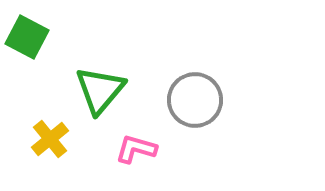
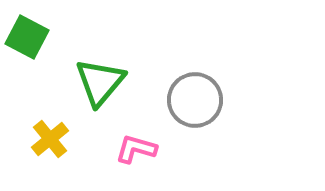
green triangle: moved 8 px up
